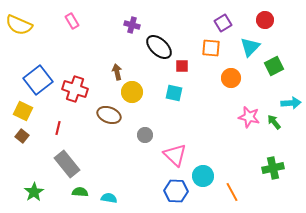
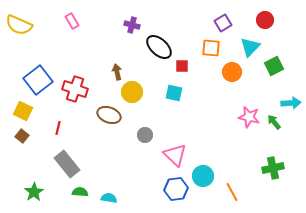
orange circle: moved 1 px right, 6 px up
blue hexagon: moved 2 px up; rotated 10 degrees counterclockwise
